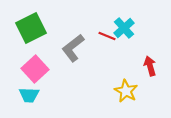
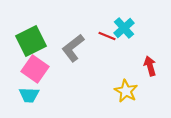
green square: moved 13 px down
pink square: rotated 12 degrees counterclockwise
